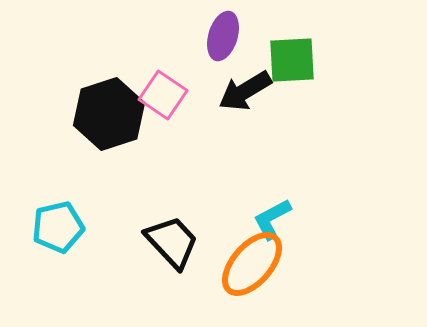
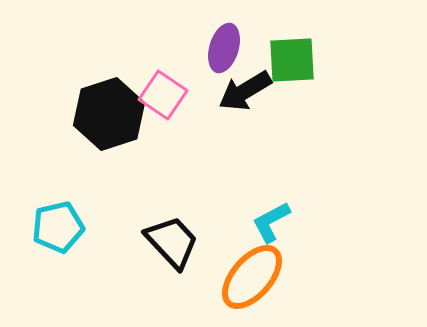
purple ellipse: moved 1 px right, 12 px down
cyan L-shape: moved 1 px left, 3 px down
orange ellipse: moved 13 px down
